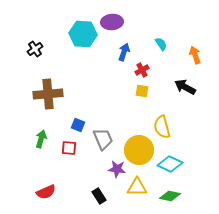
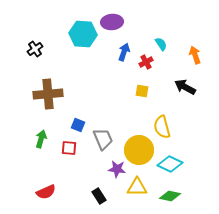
red cross: moved 4 px right, 8 px up
